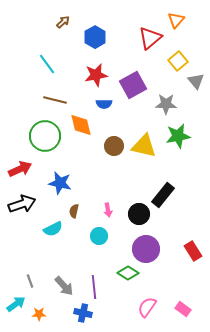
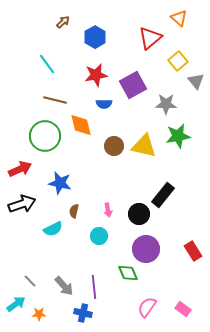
orange triangle: moved 3 px right, 2 px up; rotated 30 degrees counterclockwise
green diamond: rotated 35 degrees clockwise
gray line: rotated 24 degrees counterclockwise
